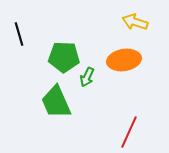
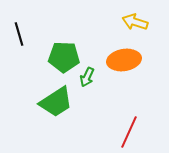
green trapezoid: rotated 99 degrees counterclockwise
